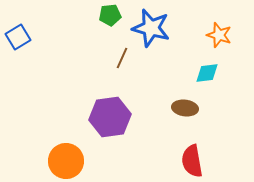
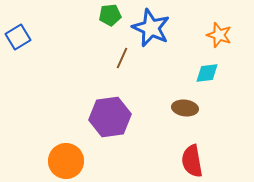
blue star: rotated 9 degrees clockwise
